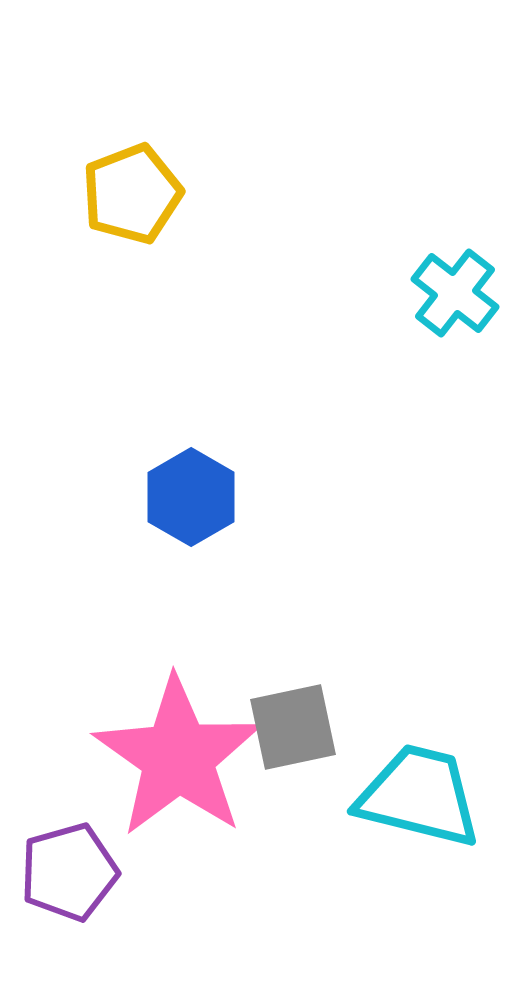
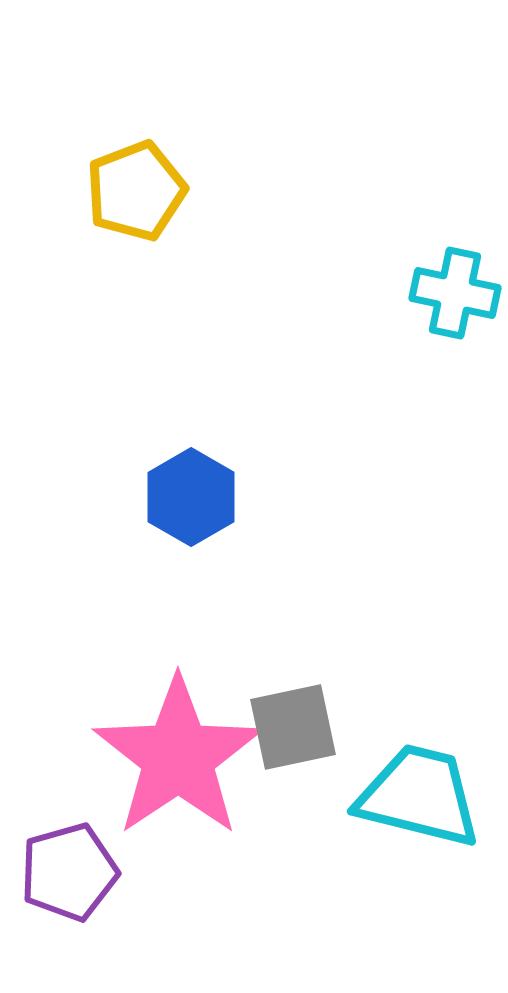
yellow pentagon: moved 4 px right, 3 px up
cyan cross: rotated 26 degrees counterclockwise
pink star: rotated 3 degrees clockwise
